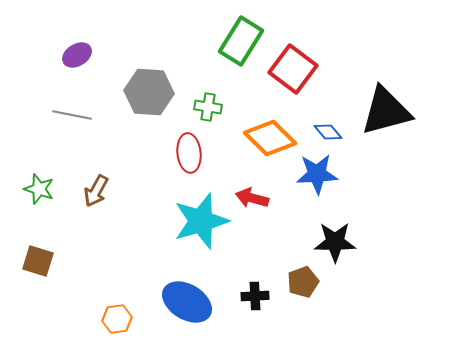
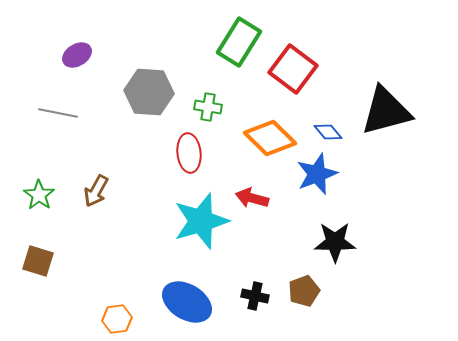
green rectangle: moved 2 px left, 1 px down
gray line: moved 14 px left, 2 px up
blue star: rotated 18 degrees counterclockwise
green star: moved 6 px down; rotated 16 degrees clockwise
brown pentagon: moved 1 px right, 9 px down
black cross: rotated 16 degrees clockwise
